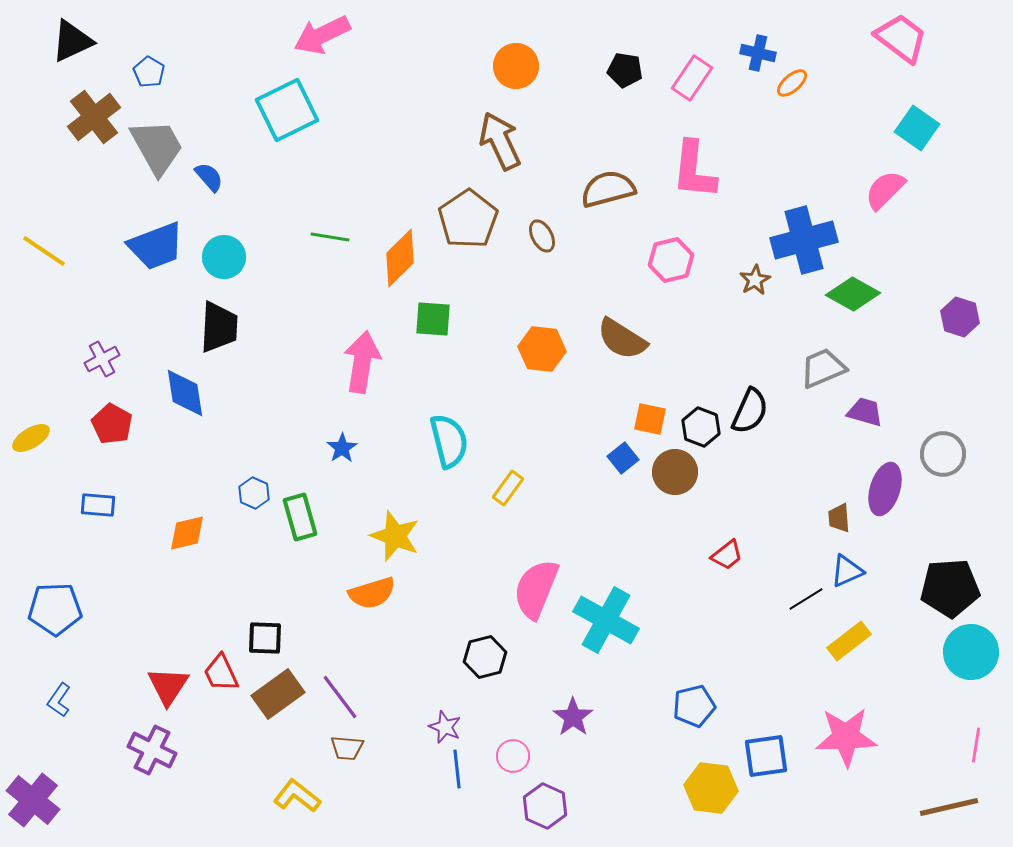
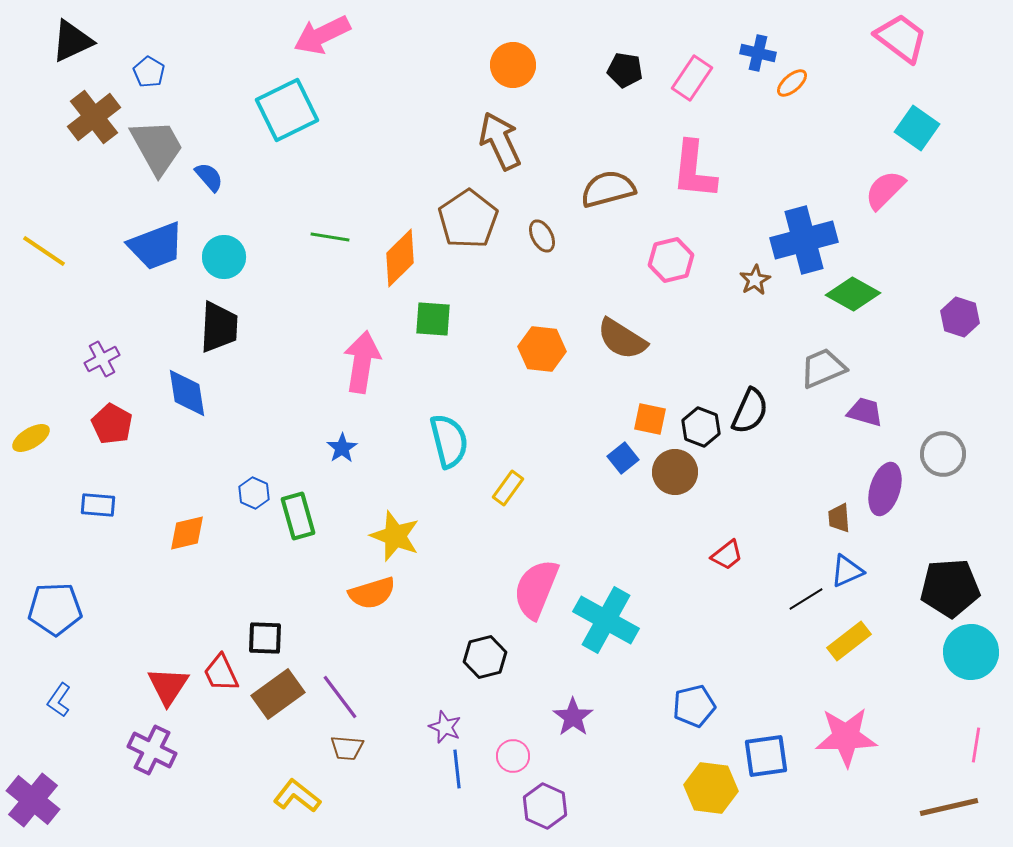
orange circle at (516, 66): moved 3 px left, 1 px up
blue diamond at (185, 393): moved 2 px right
green rectangle at (300, 517): moved 2 px left, 1 px up
